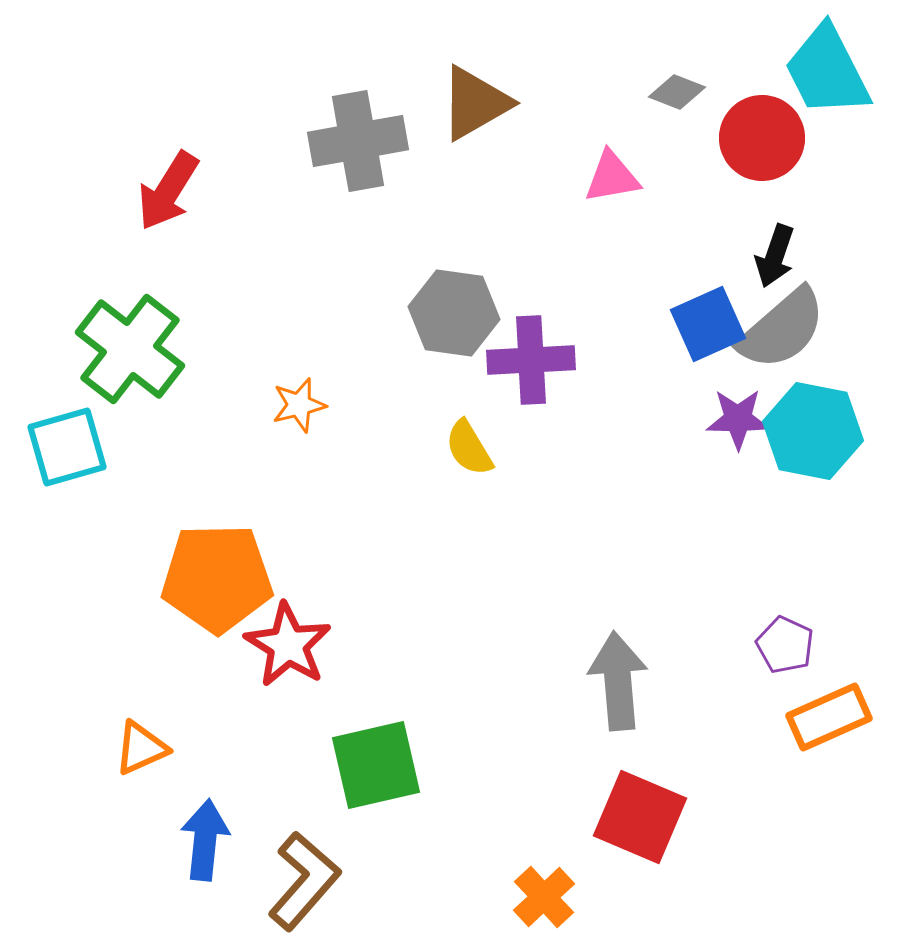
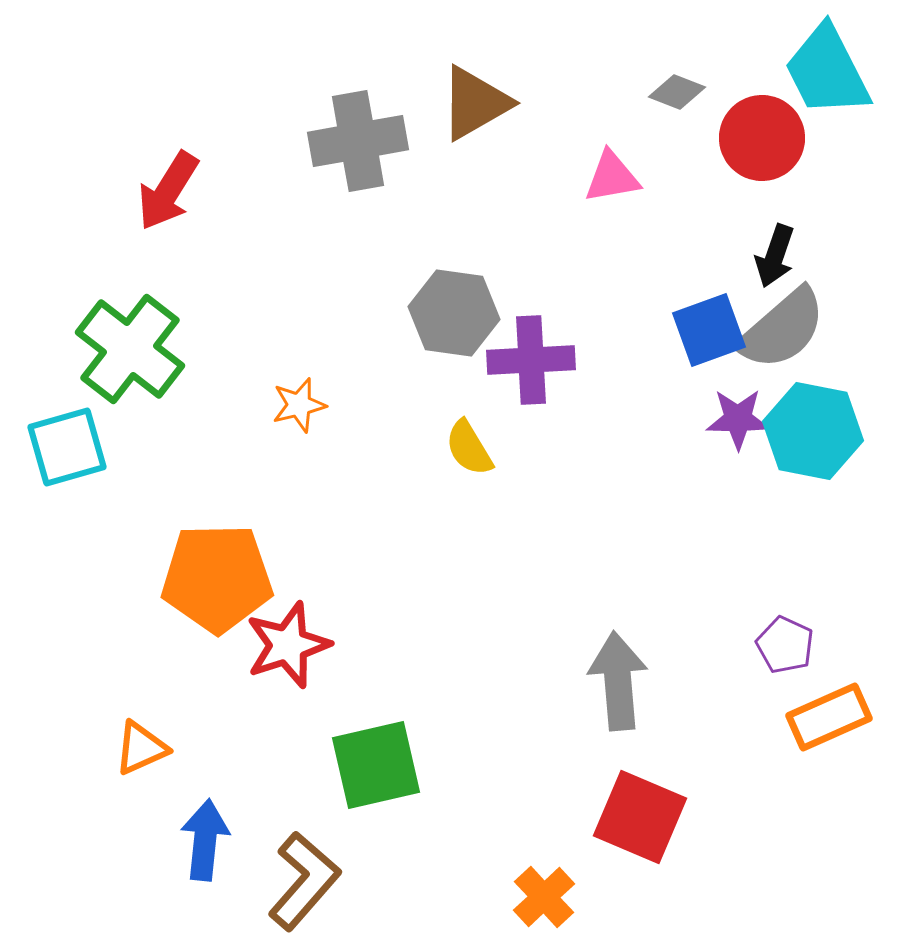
blue square: moved 1 px right, 6 px down; rotated 4 degrees clockwise
red star: rotated 22 degrees clockwise
